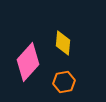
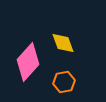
yellow diamond: rotated 25 degrees counterclockwise
